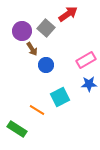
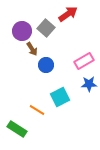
pink rectangle: moved 2 px left, 1 px down
